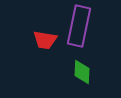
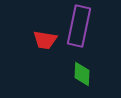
green diamond: moved 2 px down
